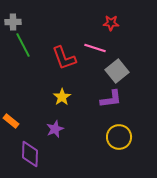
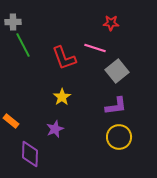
purple L-shape: moved 5 px right, 7 px down
